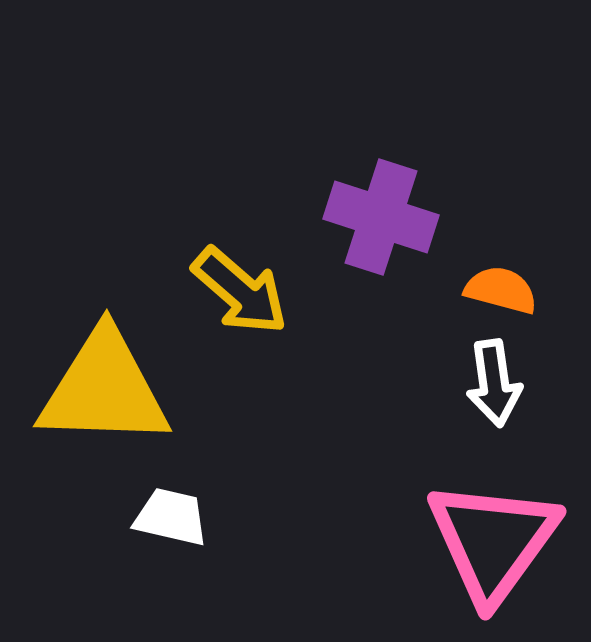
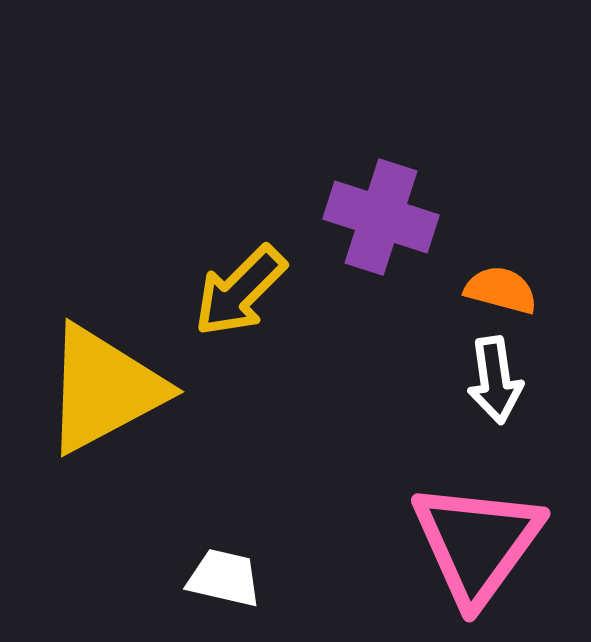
yellow arrow: rotated 94 degrees clockwise
white arrow: moved 1 px right, 3 px up
yellow triangle: rotated 30 degrees counterclockwise
white trapezoid: moved 53 px right, 61 px down
pink triangle: moved 16 px left, 2 px down
